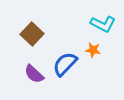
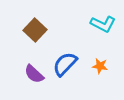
brown square: moved 3 px right, 4 px up
orange star: moved 7 px right, 16 px down
